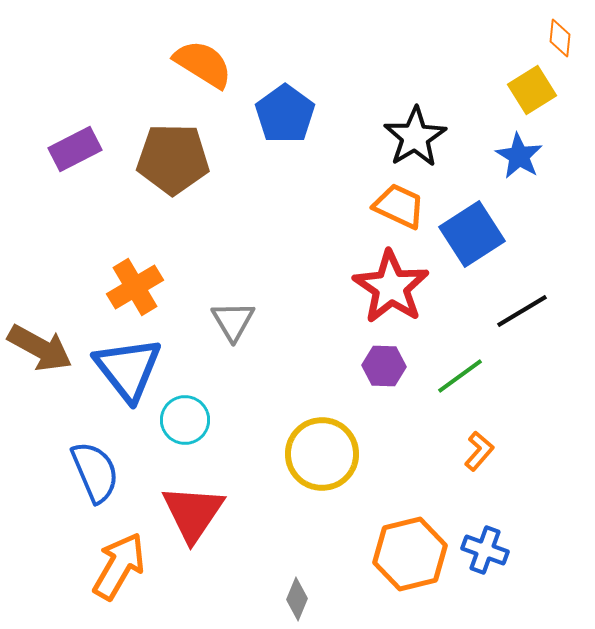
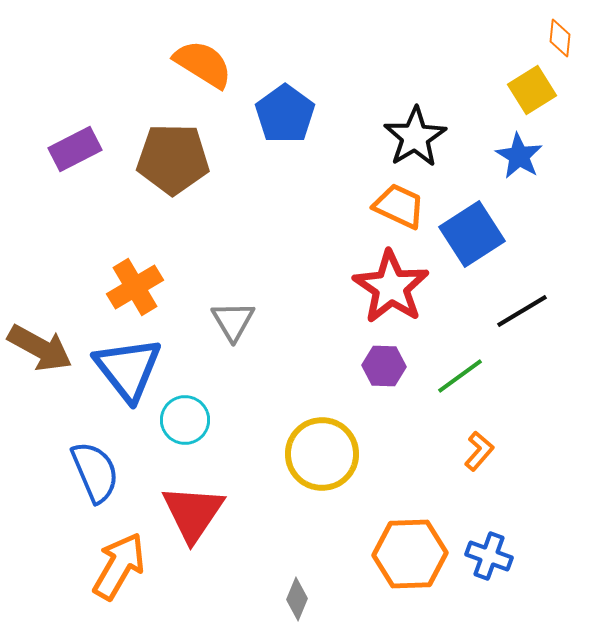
blue cross: moved 4 px right, 6 px down
orange hexagon: rotated 12 degrees clockwise
